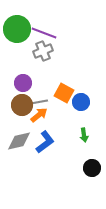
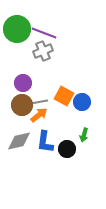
orange square: moved 3 px down
blue circle: moved 1 px right
green arrow: rotated 24 degrees clockwise
blue L-shape: rotated 135 degrees clockwise
black circle: moved 25 px left, 19 px up
